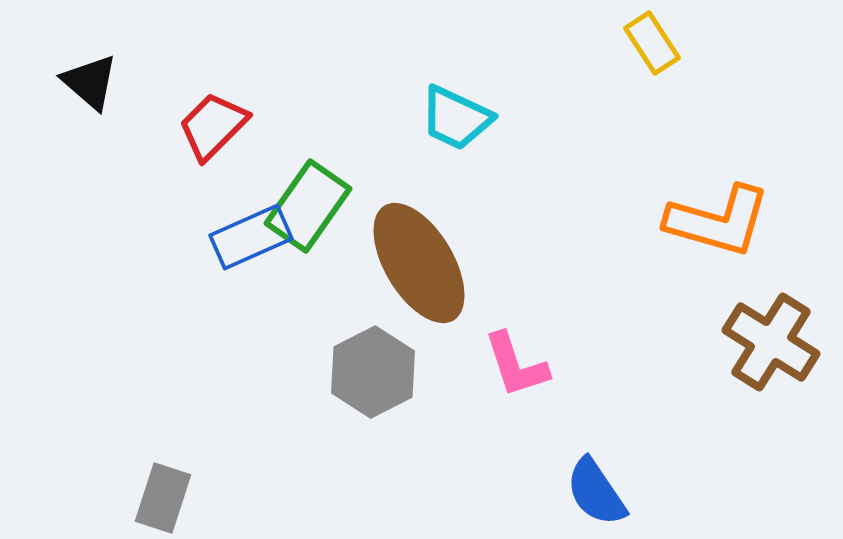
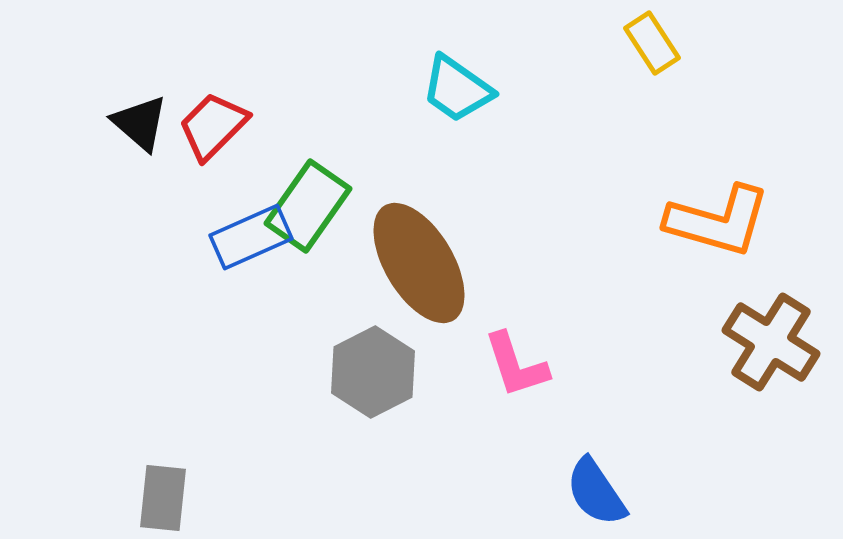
black triangle: moved 50 px right, 41 px down
cyan trapezoid: moved 1 px right, 29 px up; rotated 10 degrees clockwise
gray rectangle: rotated 12 degrees counterclockwise
